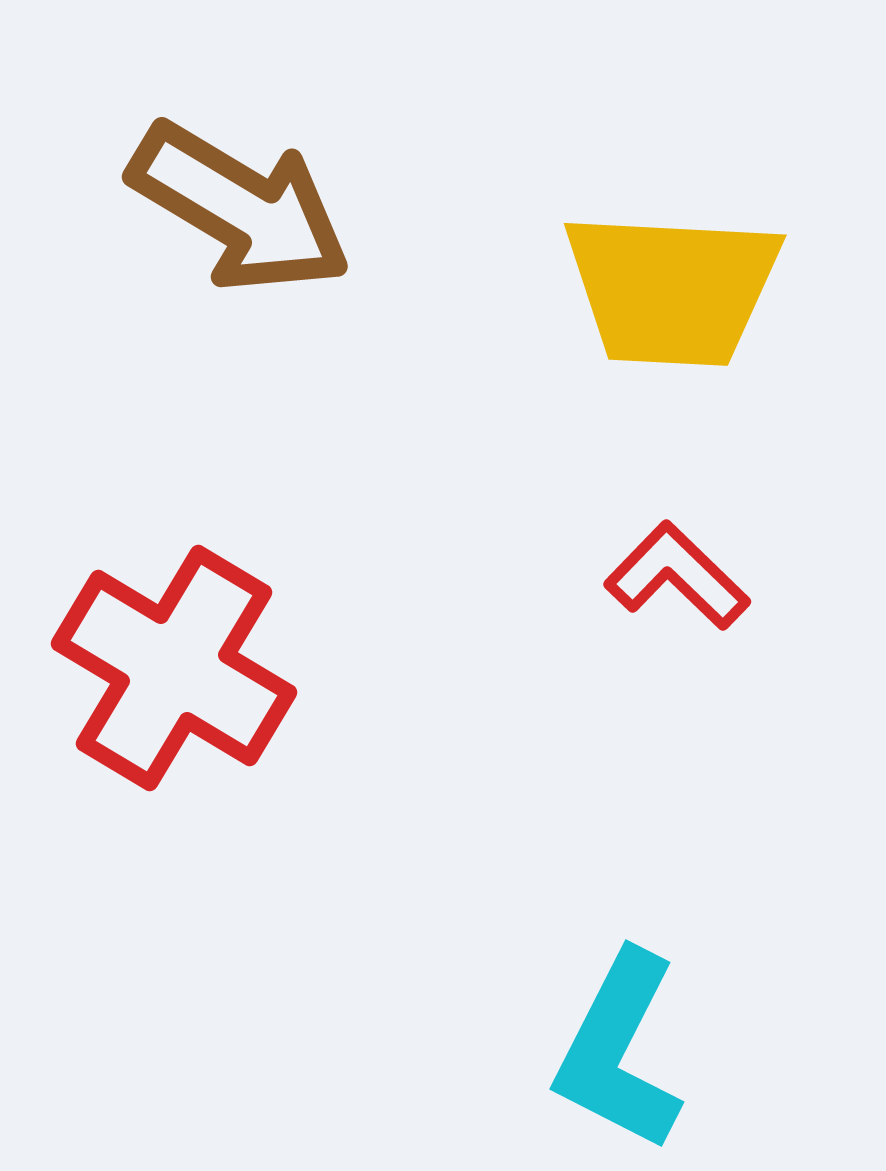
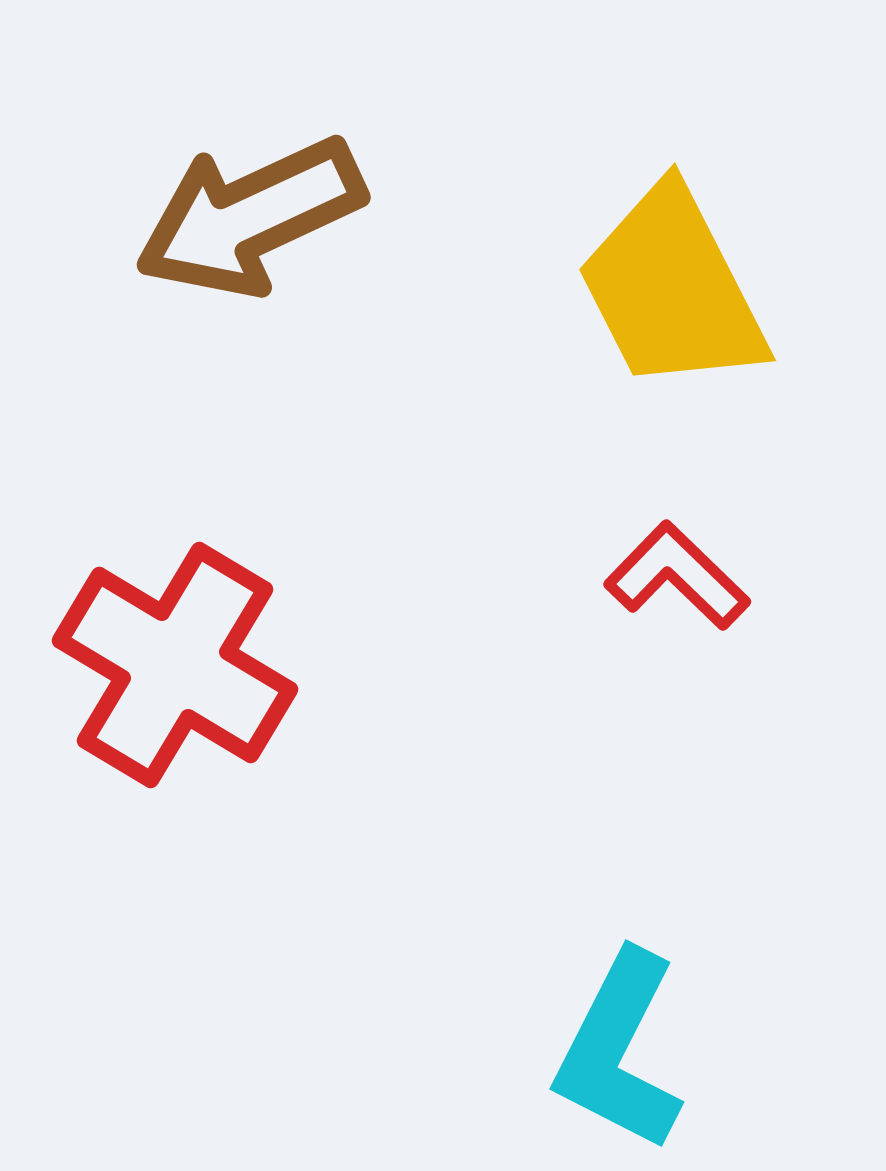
brown arrow: moved 10 px right, 9 px down; rotated 124 degrees clockwise
yellow trapezoid: rotated 60 degrees clockwise
red cross: moved 1 px right, 3 px up
